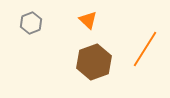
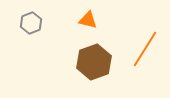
orange triangle: rotated 30 degrees counterclockwise
